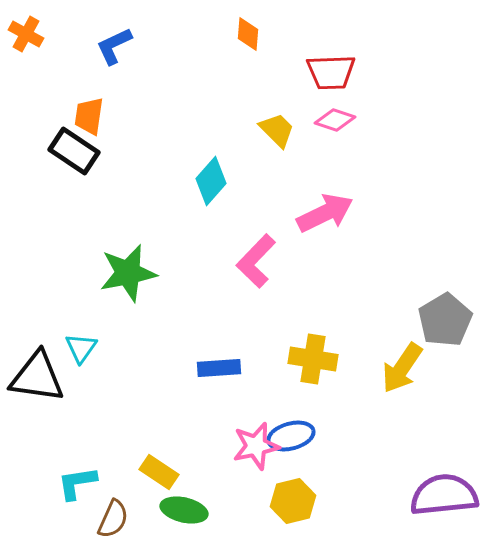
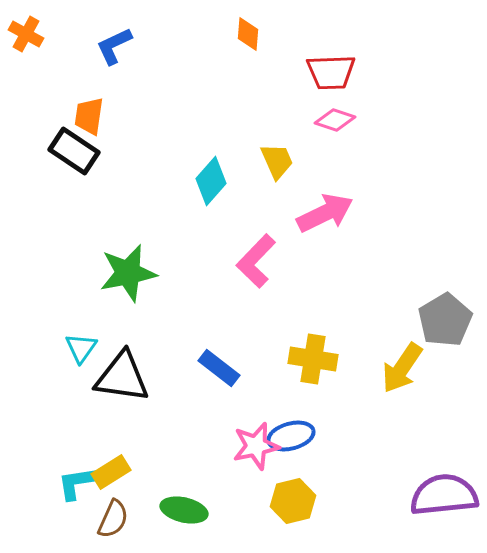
yellow trapezoid: moved 31 px down; rotated 21 degrees clockwise
blue rectangle: rotated 42 degrees clockwise
black triangle: moved 85 px right
yellow rectangle: moved 48 px left; rotated 66 degrees counterclockwise
